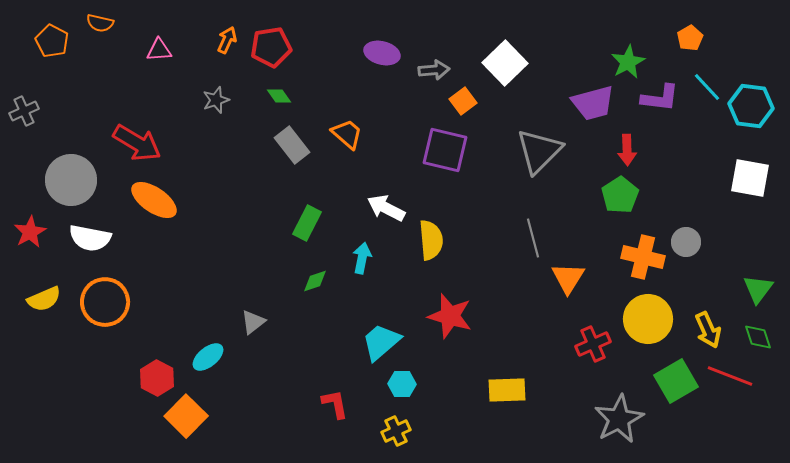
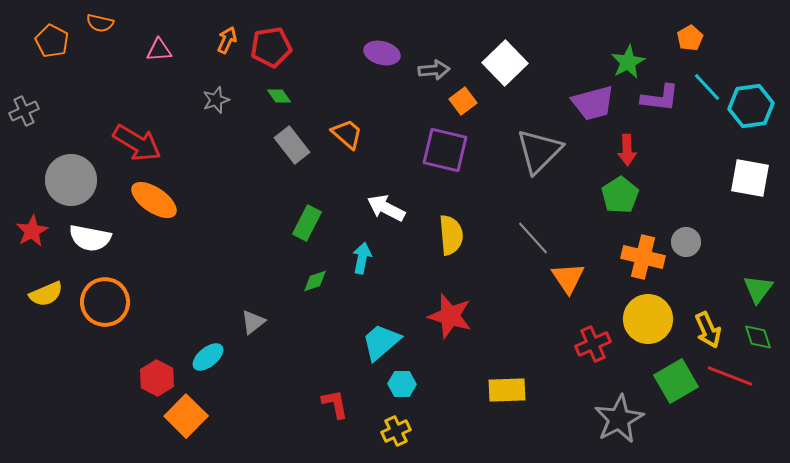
cyan hexagon at (751, 106): rotated 15 degrees counterclockwise
red star at (30, 232): moved 2 px right, 1 px up
gray line at (533, 238): rotated 27 degrees counterclockwise
yellow semicircle at (431, 240): moved 20 px right, 5 px up
orange triangle at (568, 278): rotated 6 degrees counterclockwise
yellow semicircle at (44, 299): moved 2 px right, 5 px up
